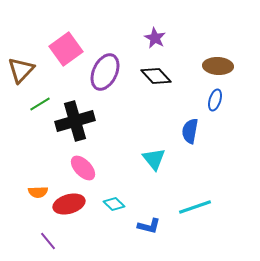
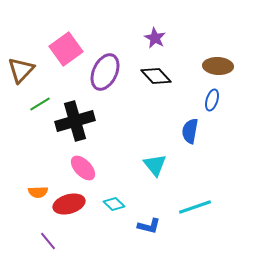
blue ellipse: moved 3 px left
cyan triangle: moved 1 px right, 6 px down
